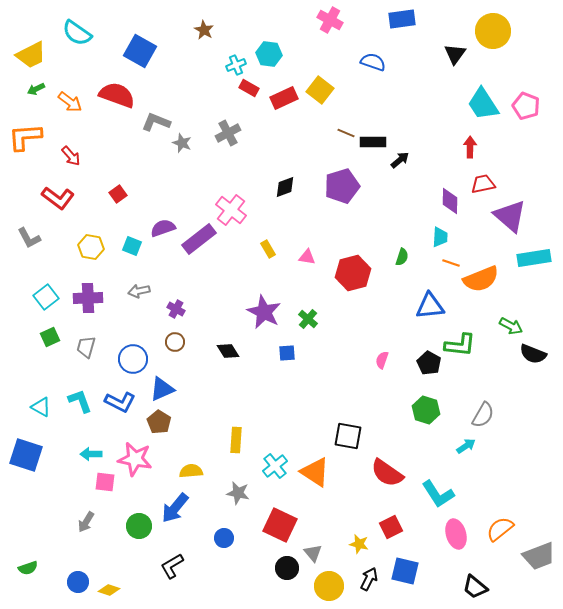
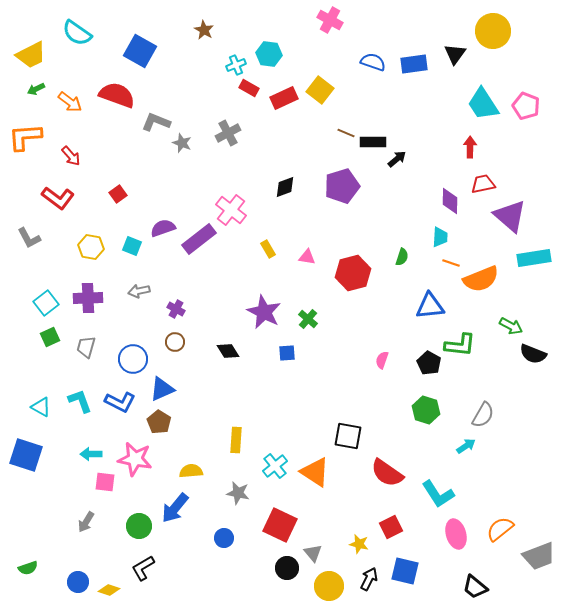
blue rectangle at (402, 19): moved 12 px right, 45 px down
black arrow at (400, 160): moved 3 px left, 1 px up
cyan square at (46, 297): moved 6 px down
black L-shape at (172, 566): moved 29 px left, 2 px down
